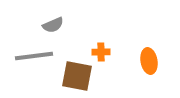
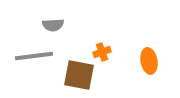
gray semicircle: rotated 20 degrees clockwise
orange cross: moved 1 px right; rotated 18 degrees counterclockwise
brown square: moved 2 px right, 1 px up
